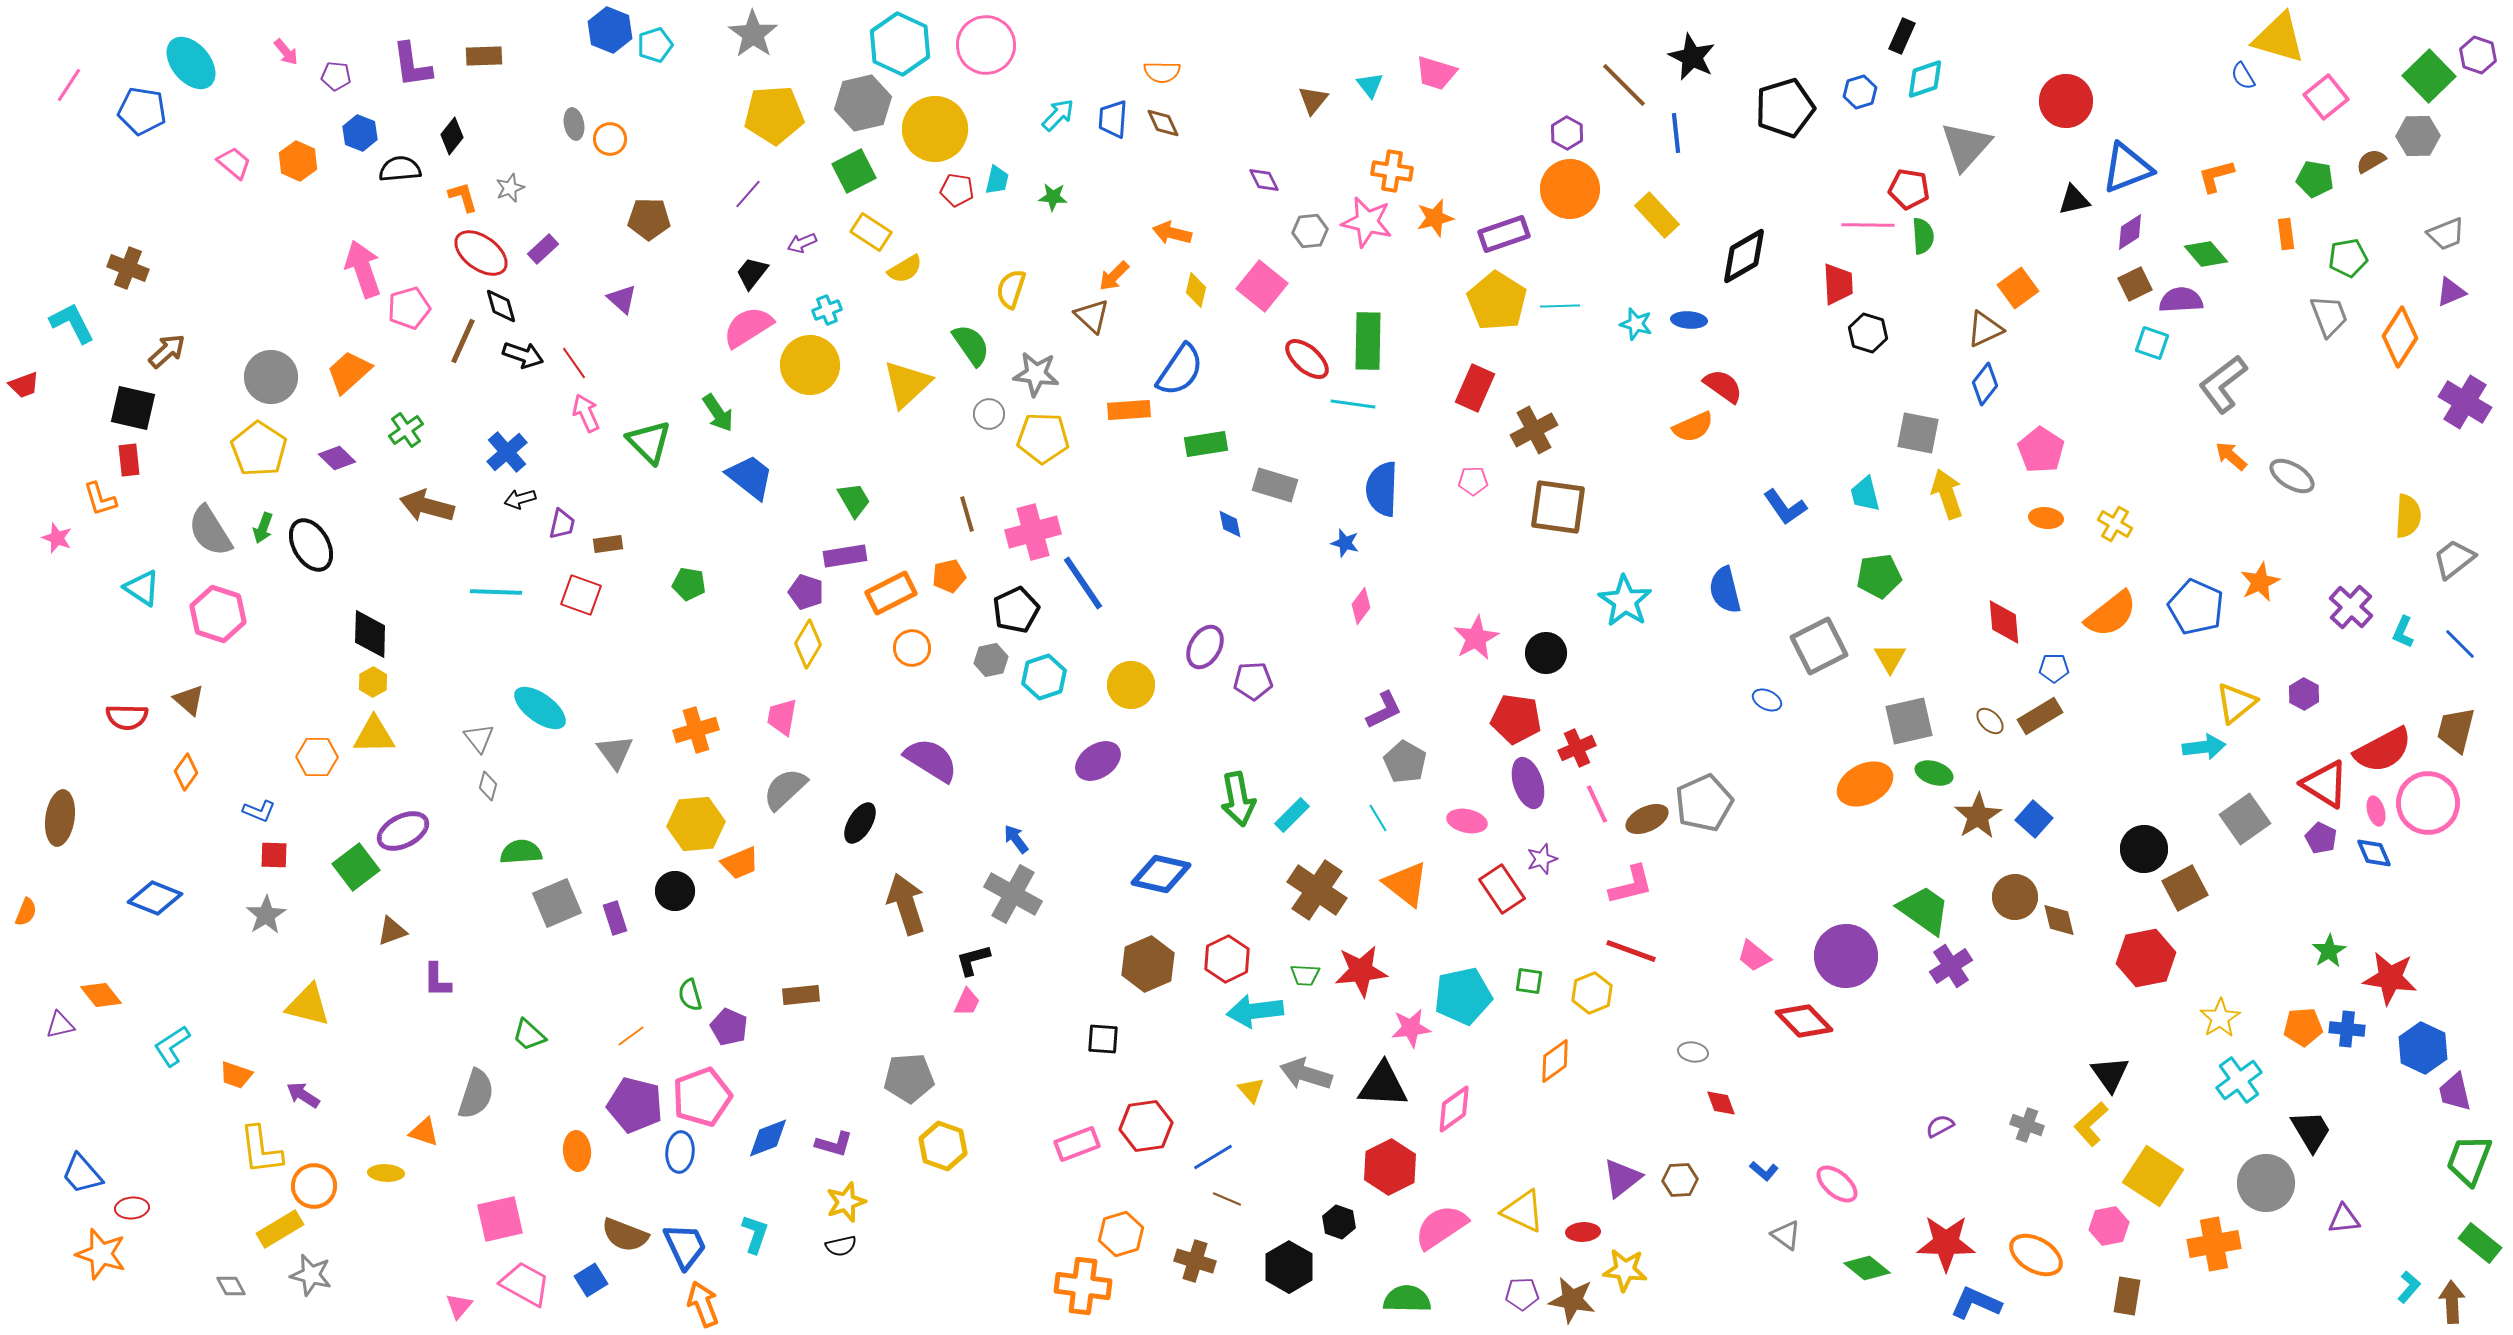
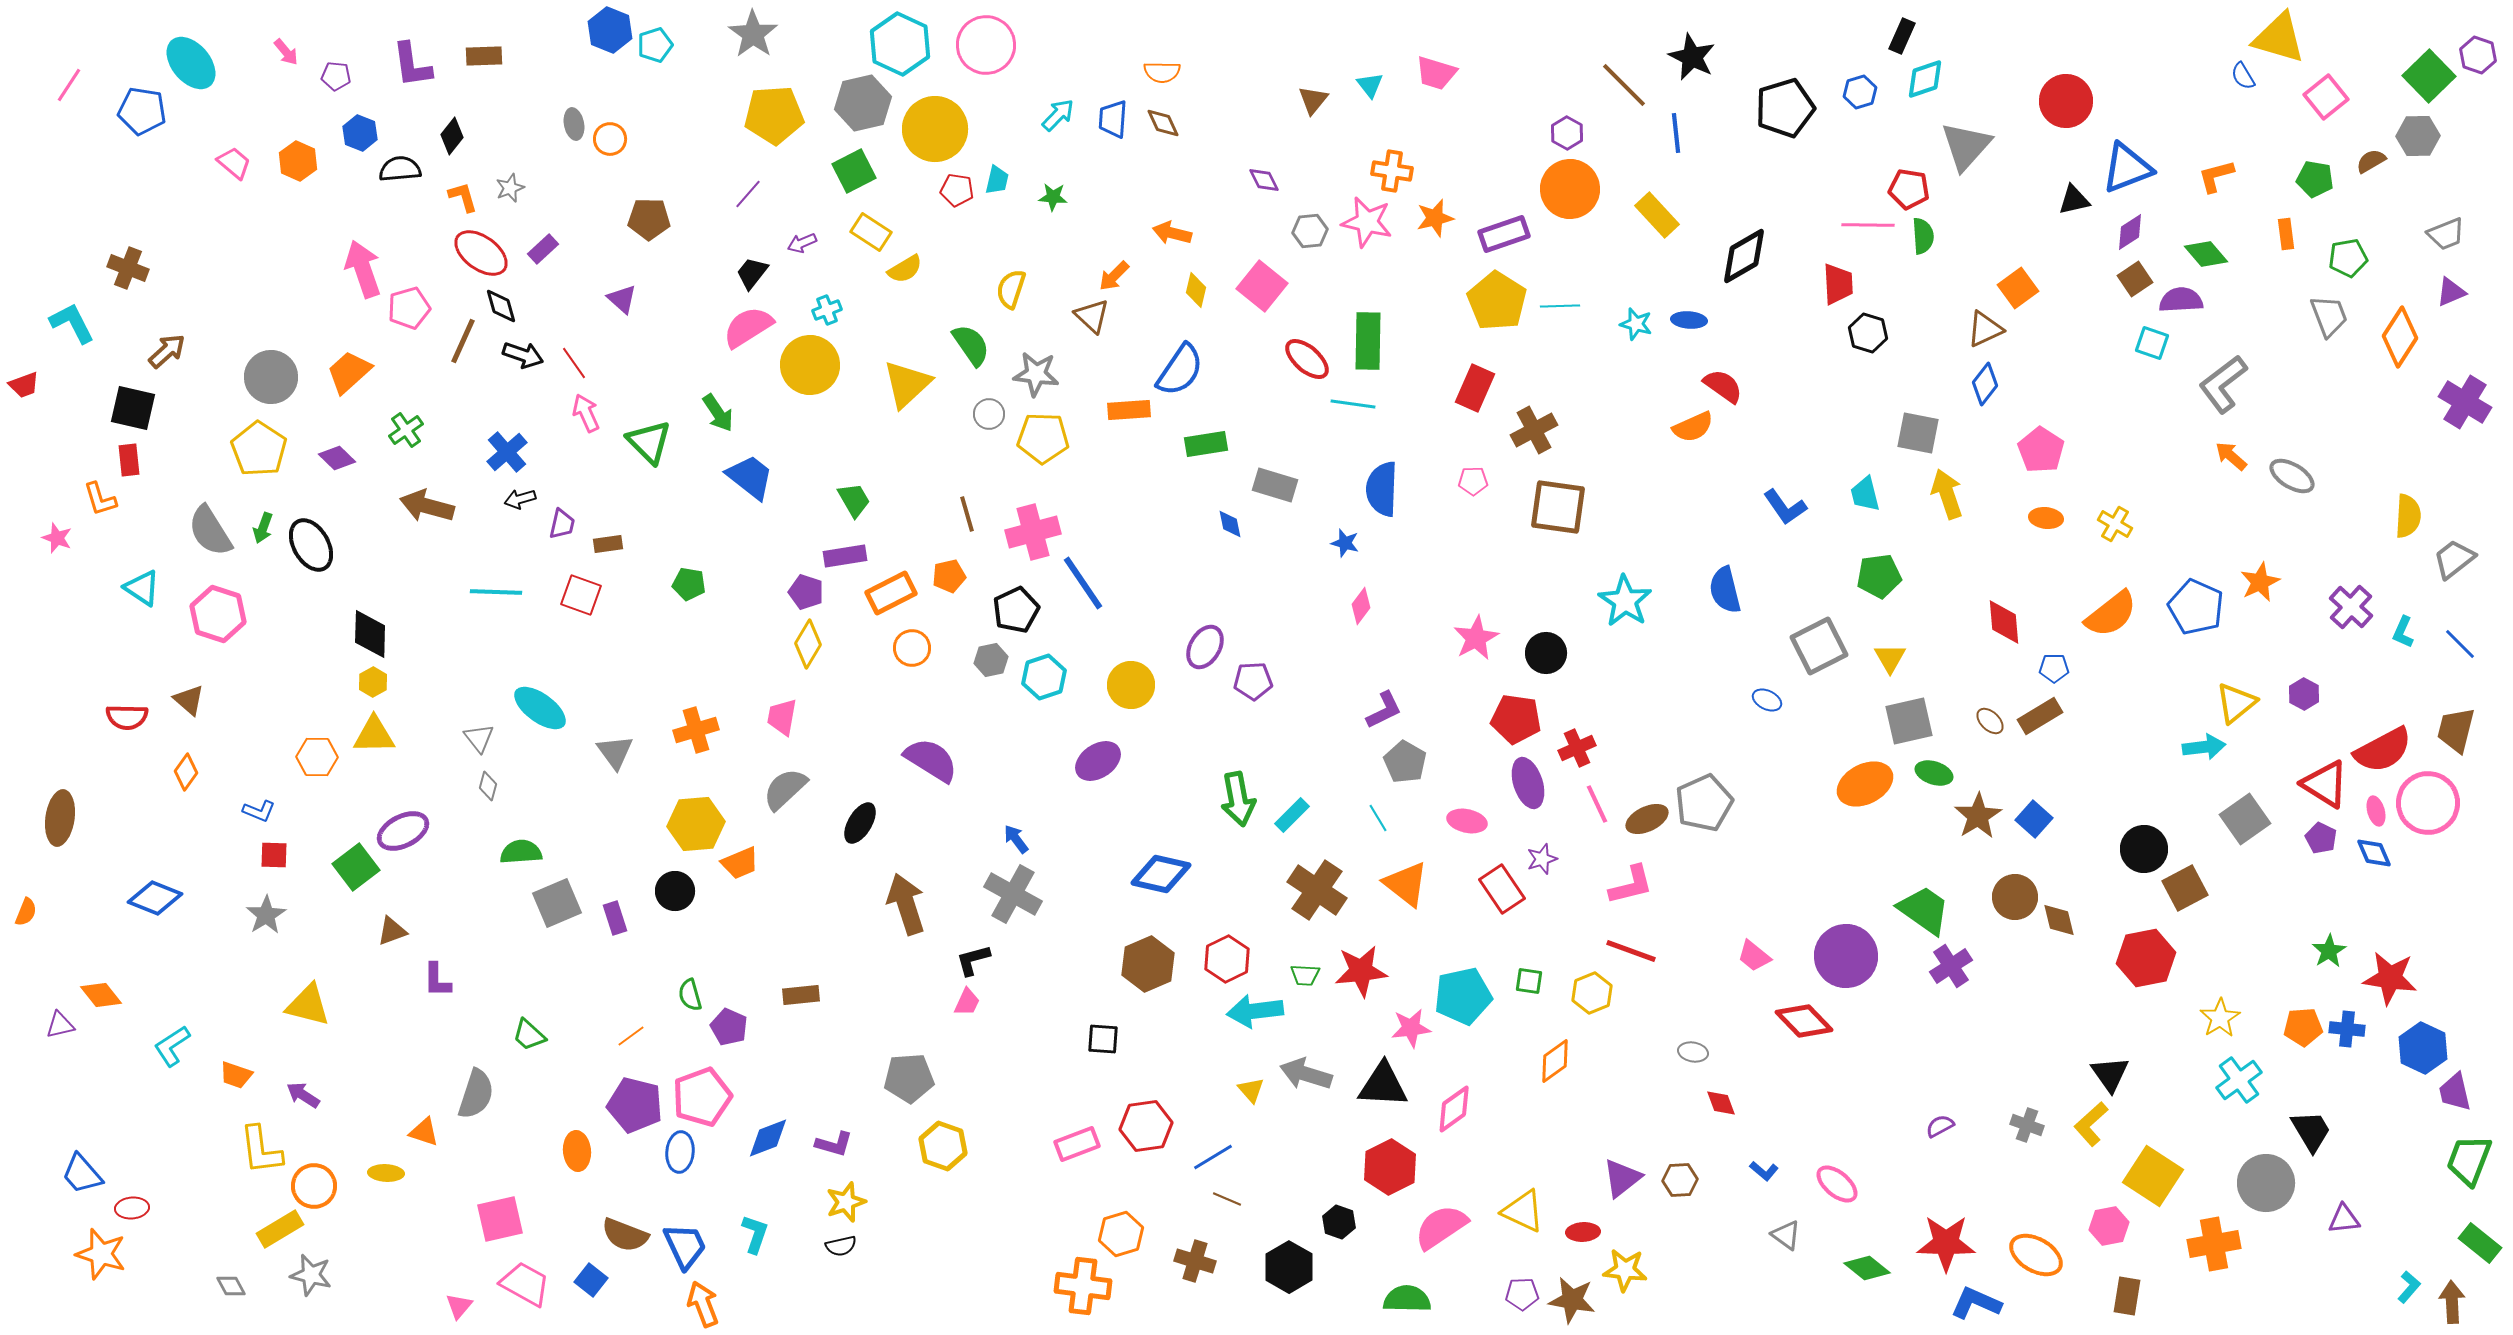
brown square at (2135, 284): moved 5 px up; rotated 8 degrees counterclockwise
blue square at (591, 1280): rotated 20 degrees counterclockwise
